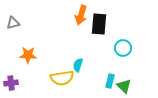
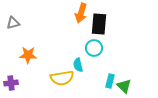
orange arrow: moved 2 px up
cyan circle: moved 29 px left
cyan semicircle: rotated 32 degrees counterclockwise
